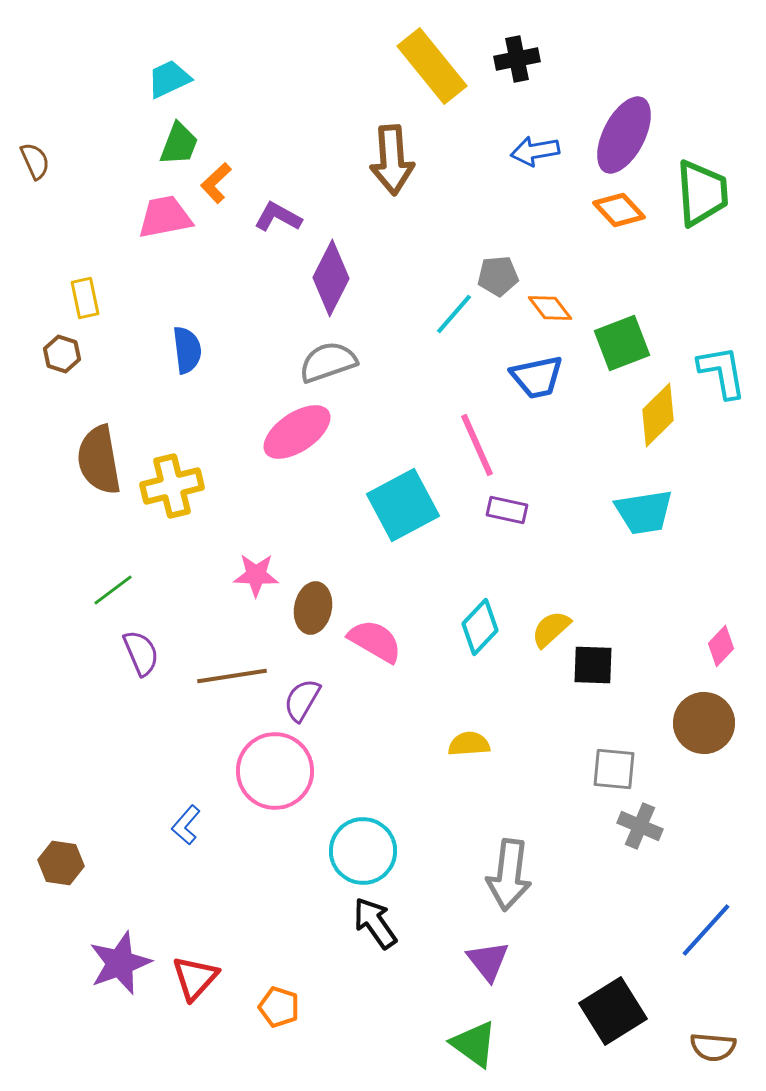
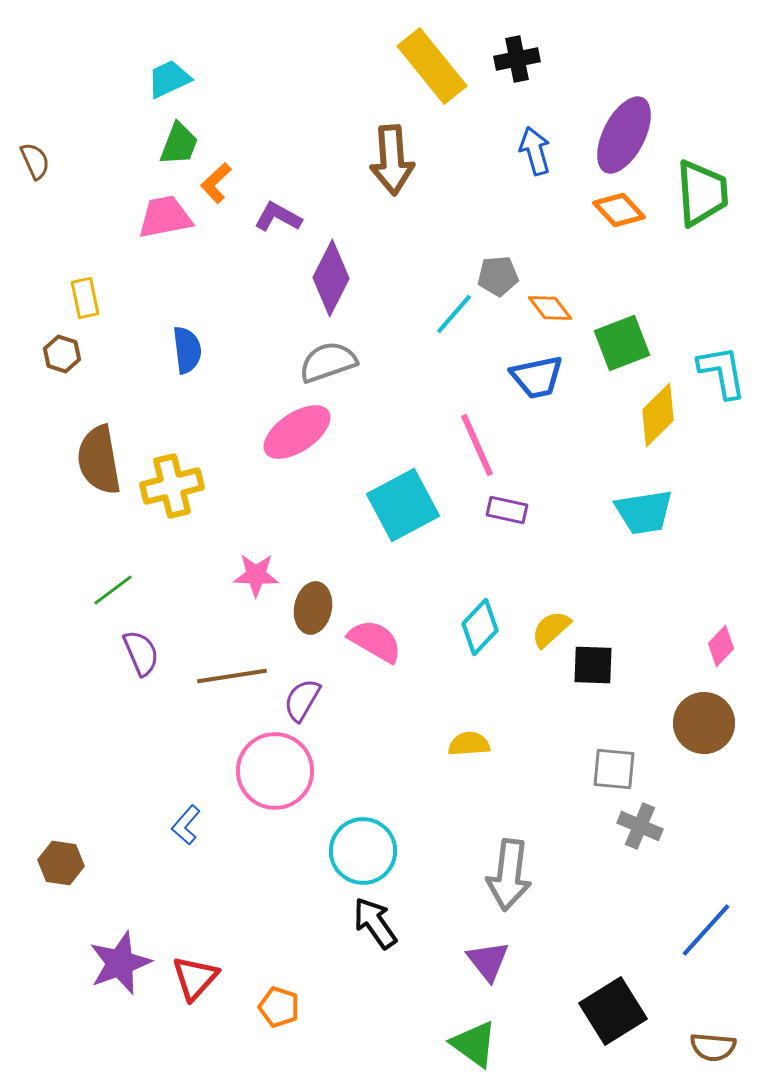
blue arrow at (535, 151): rotated 84 degrees clockwise
